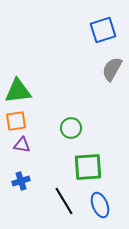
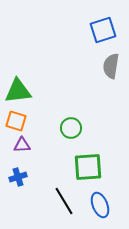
gray semicircle: moved 1 px left, 3 px up; rotated 20 degrees counterclockwise
orange square: rotated 25 degrees clockwise
purple triangle: rotated 12 degrees counterclockwise
blue cross: moved 3 px left, 4 px up
